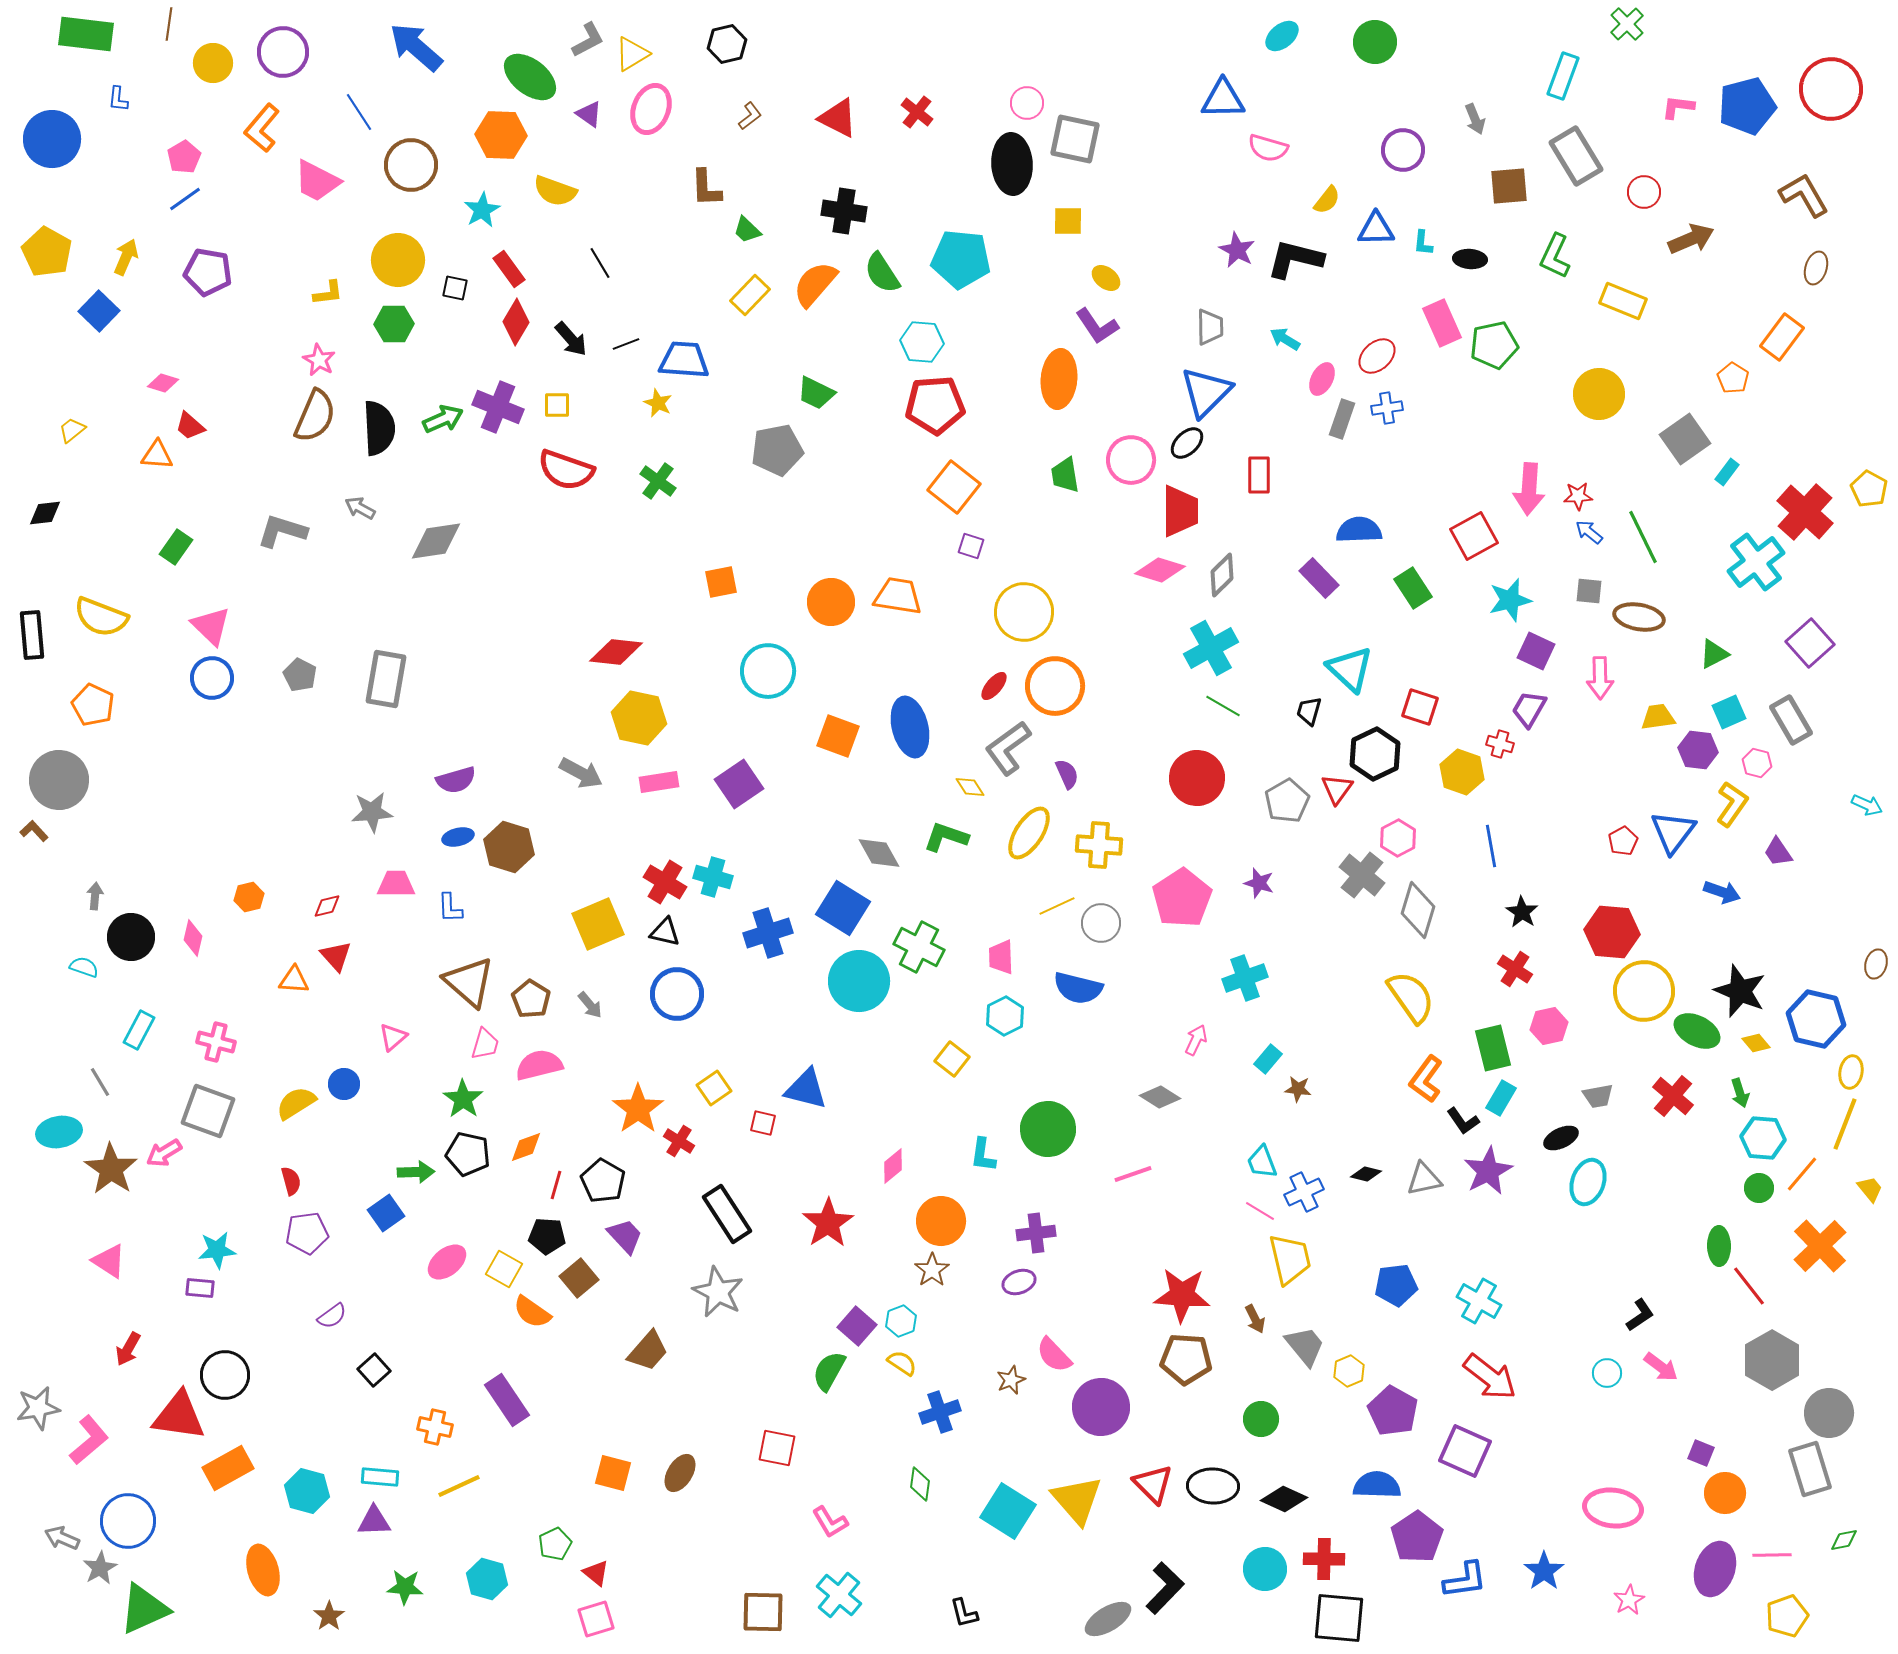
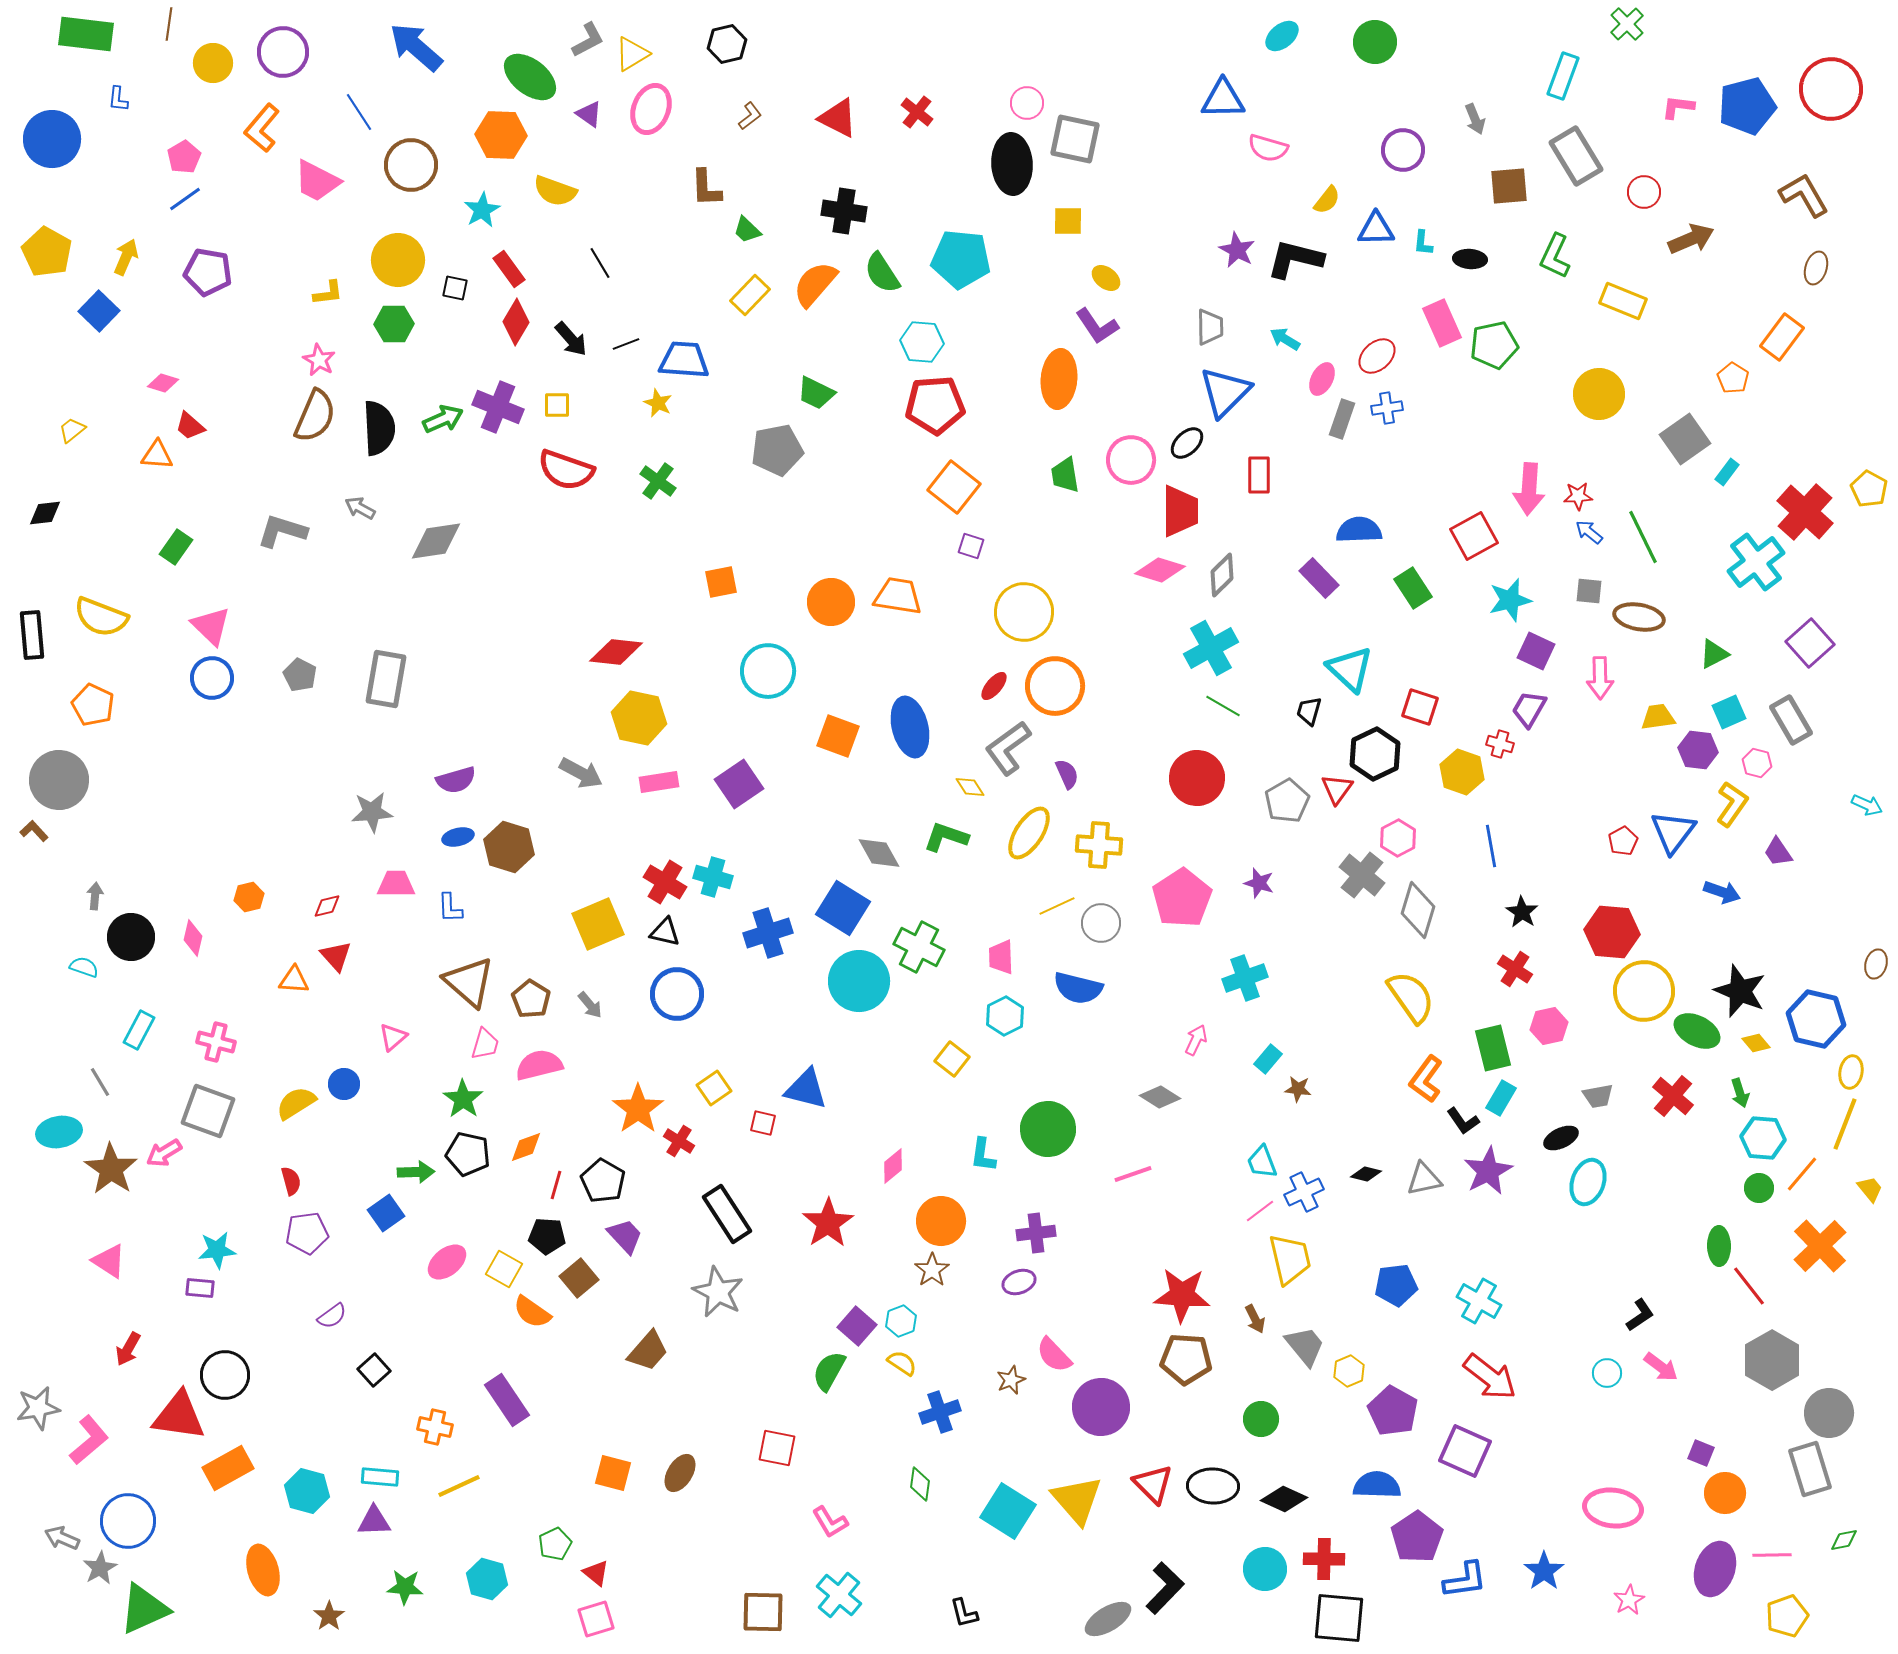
blue triangle at (1206, 392): moved 19 px right
pink line at (1260, 1211): rotated 68 degrees counterclockwise
